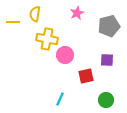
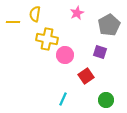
gray pentagon: moved 1 px up; rotated 15 degrees counterclockwise
purple square: moved 7 px left, 8 px up; rotated 16 degrees clockwise
red square: rotated 21 degrees counterclockwise
cyan line: moved 3 px right
